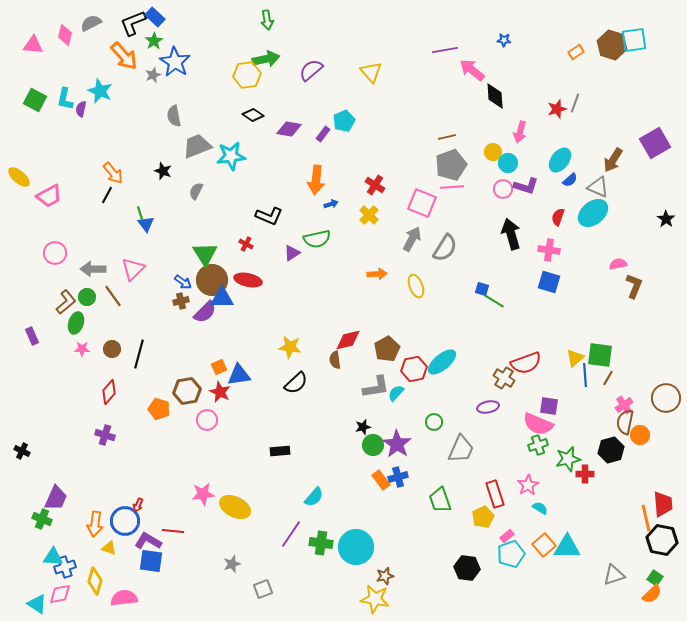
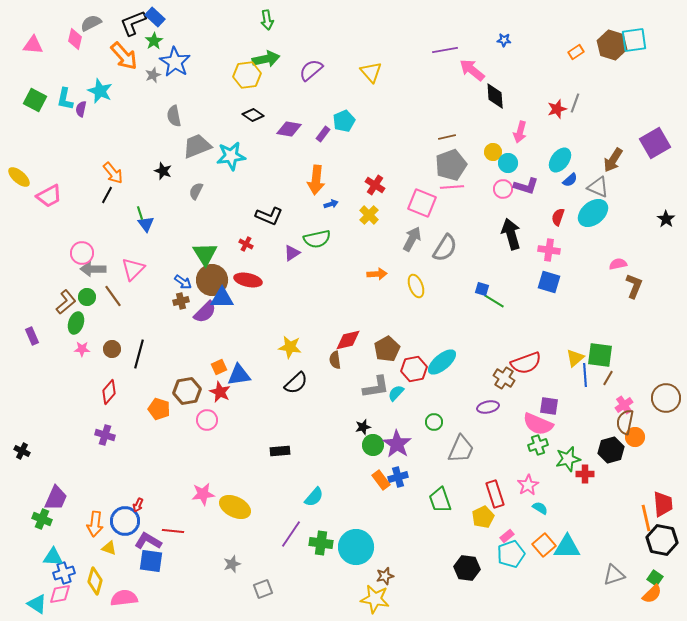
pink diamond at (65, 35): moved 10 px right, 4 px down
pink circle at (55, 253): moved 27 px right
orange circle at (640, 435): moved 5 px left, 2 px down
blue cross at (65, 567): moved 1 px left, 6 px down
